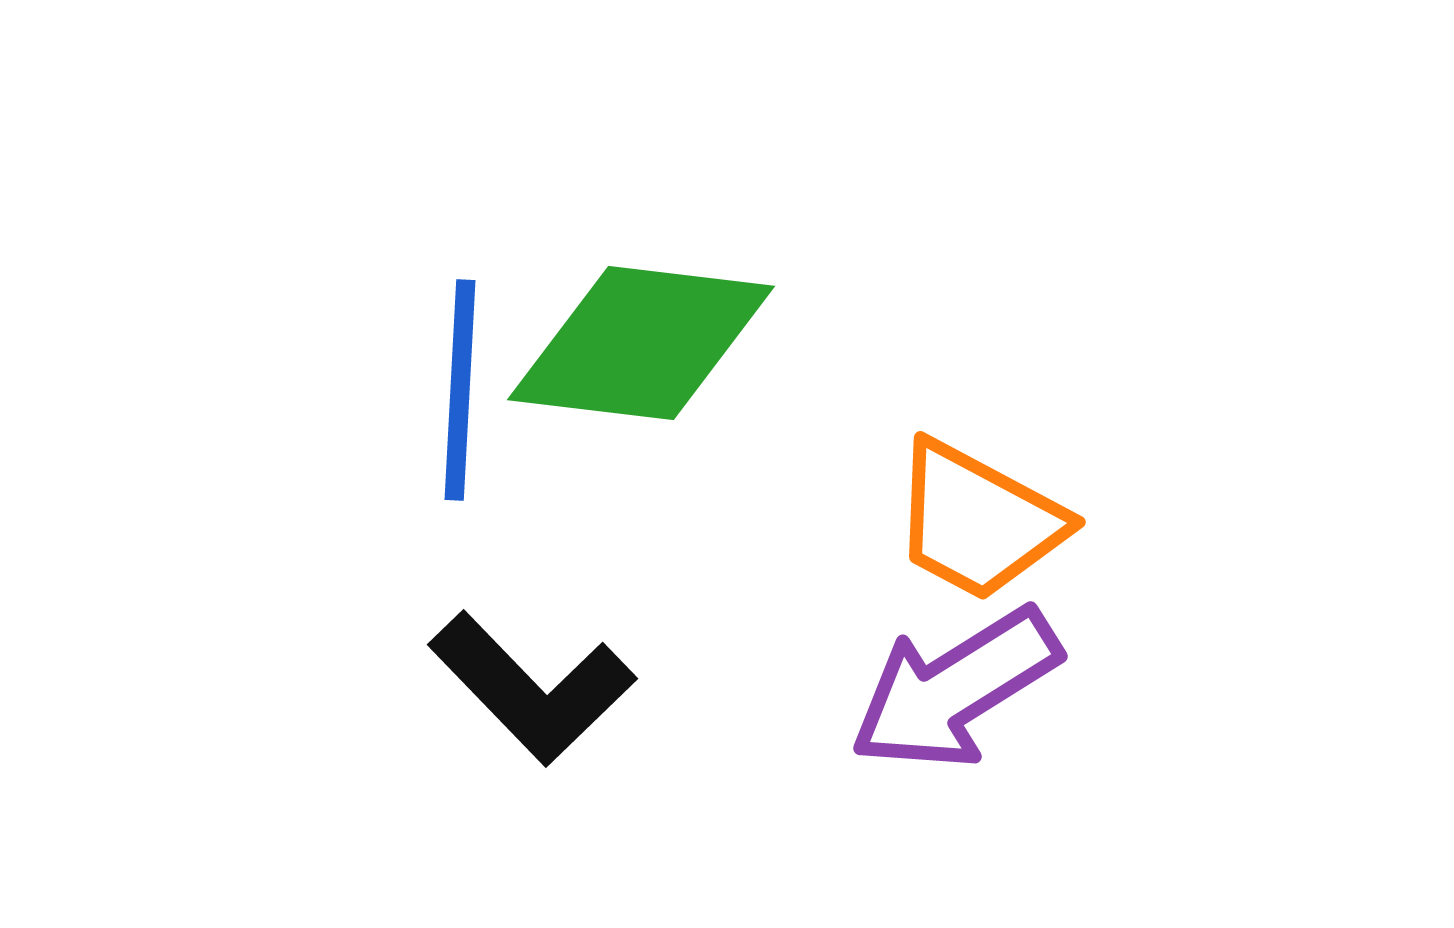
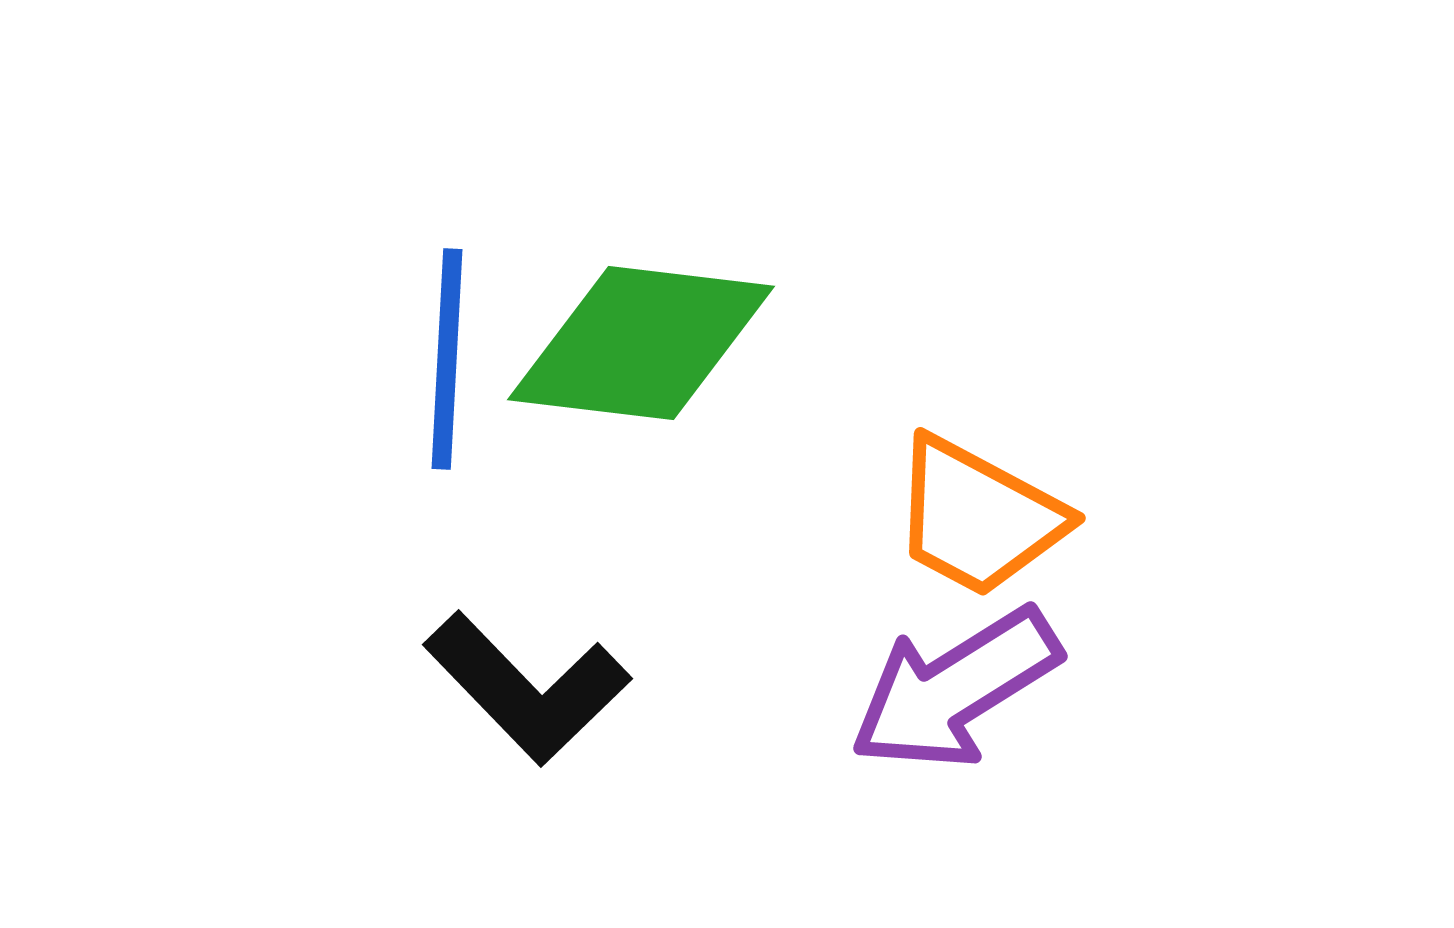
blue line: moved 13 px left, 31 px up
orange trapezoid: moved 4 px up
black L-shape: moved 5 px left
